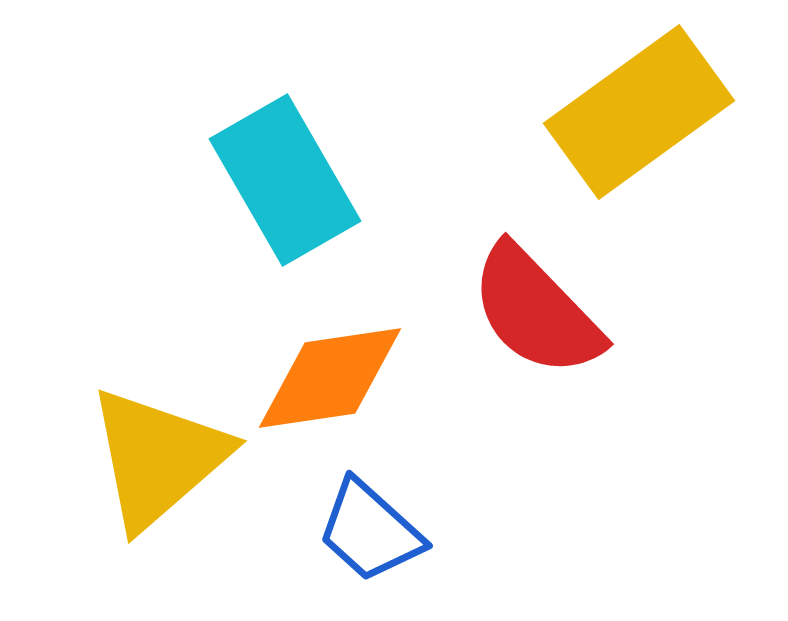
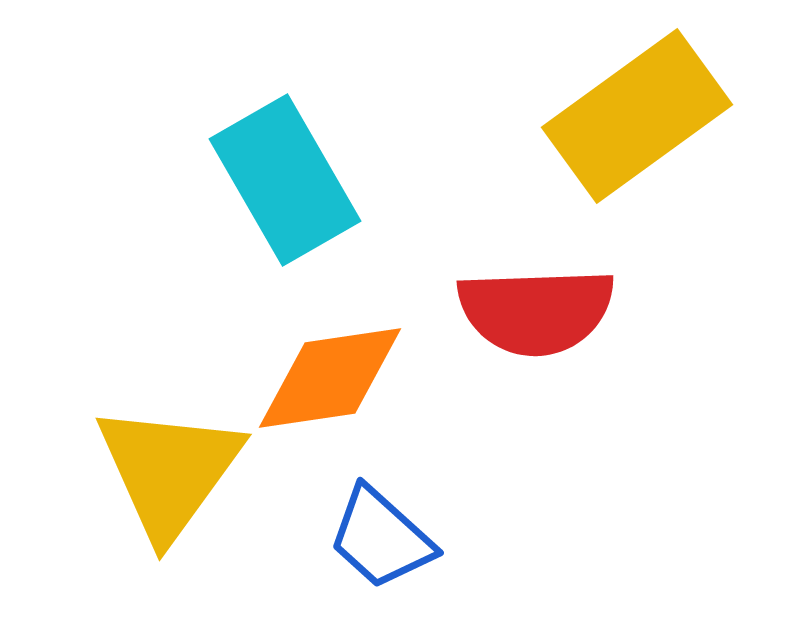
yellow rectangle: moved 2 px left, 4 px down
red semicircle: rotated 48 degrees counterclockwise
yellow triangle: moved 11 px right, 13 px down; rotated 13 degrees counterclockwise
blue trapezoid: moved 11 px right, 7 px down
